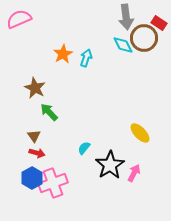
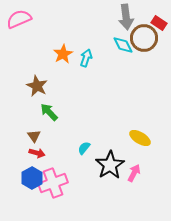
brown star: moved 2 px right, 2 px up
yellow ellipse: moved 5 px down; rotated 15 degrees counterclockwise
